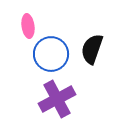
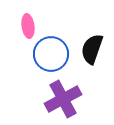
purple cross: moved 6 px right
